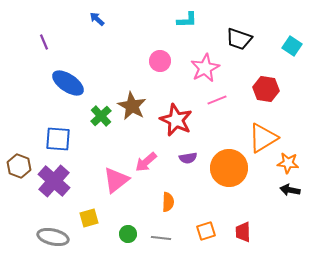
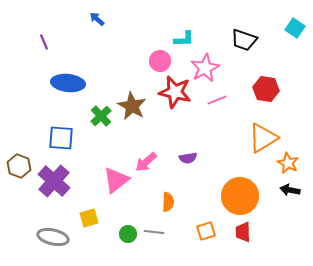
cyan L-shape: moved 3 px left, 19 px down
black trapezoid: moved 5 px right, 1 px down
cyan square: moved 3 px right, 18 px up
blue ellipse: rotated 28 degrees counterclockwise
red star: moved 1 px left, 28 px up; rotated 12 degrees counterclockwise
blue square: moved 3 px right, 1 px up
orange star: rotated 20 degrees clockwise
orange circle: moved 11 px right, 28 px down
gray line: moved 7 px left, 6 px up
